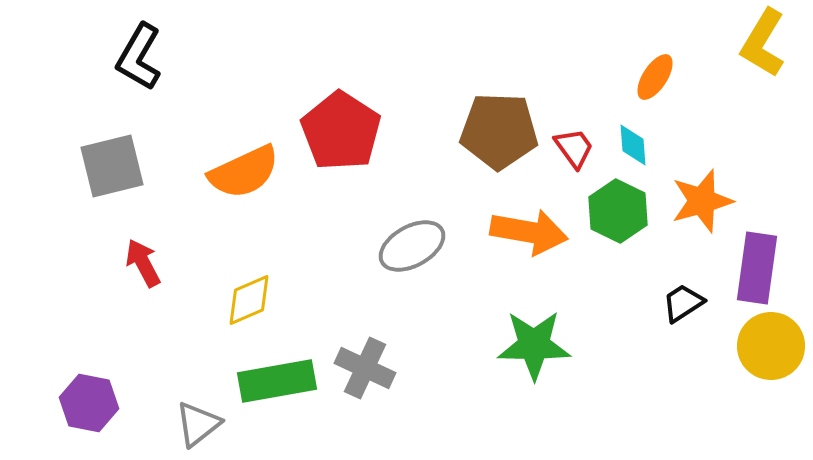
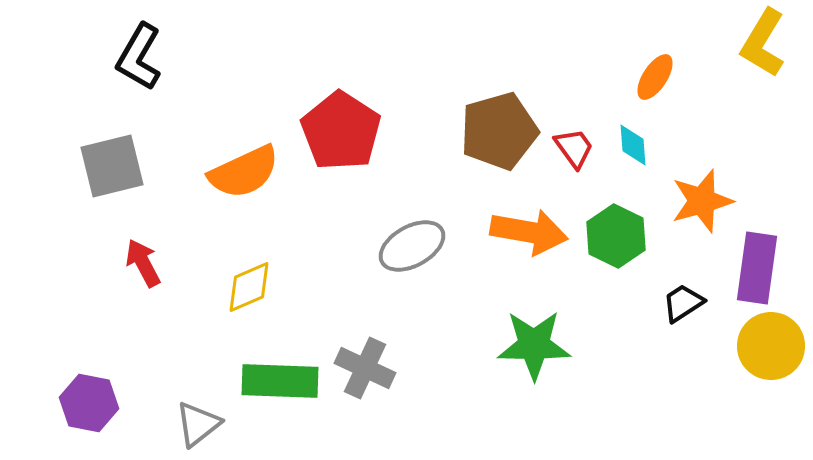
brown pentagon: rotated 18 degrees counterclockwise
green hexagon: moved 2 px left, 25 px down
yellow diamond: moved 13 px up
green rectangle: moved 3 px right; rotated 12 degrees clockwise
